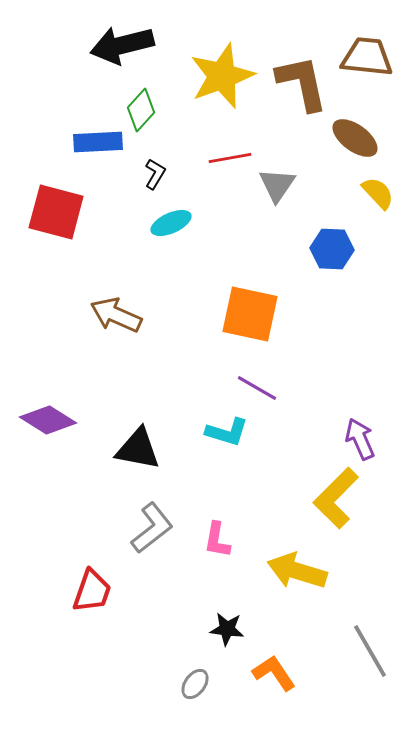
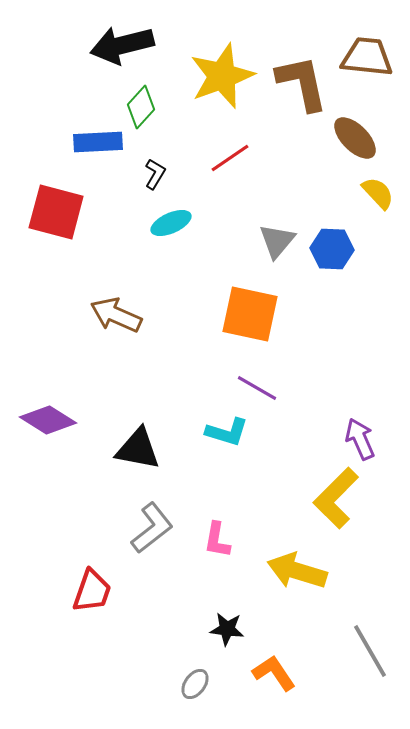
green diamond: moved 3 px up
brown ellipse: rotated 9 degrees clockwise
red line: rotated 24 degrees counterclockwise
gray triangle: moved 56 px down; rotated 6 degrees clockwise
